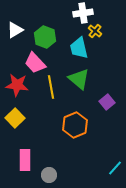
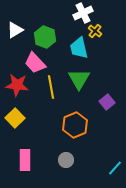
white cross: rotated 18 degrees counterclockwise
green triangle: rotated 20 degrees clockwise
gray circle: moved 17 px right, 15 px up
